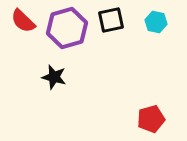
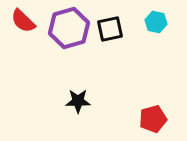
black square: moved 1 px left, 9 px down
purple hexagon: moved 2 px right
black star: moved 24 px right, 24 px down; rotated 15 degrees counterclockwise
red pentagon: moved 2 px right
